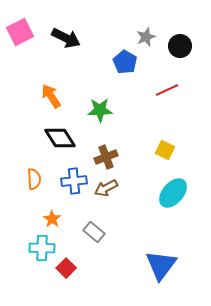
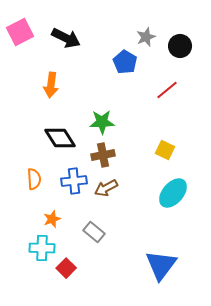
red line: rotated 15 degrees counterclockwise
orange arrow: moved 11 px up; rotated 140 degrees counterclockwise
green star: moved 2 px right, 12 px down
brown cross: moved 3 px left, 2 px up; rotated 10 degrees clockwise
orange star: rotated 18 degrees clockwise
